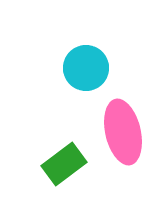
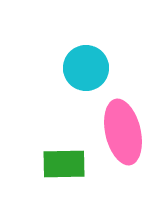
green rectangle: rotated 36 degrees clockwise
